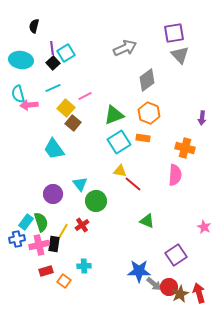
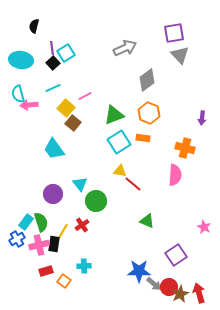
blue cross at (17, 239): rotated 21 degrees counterclockwise
